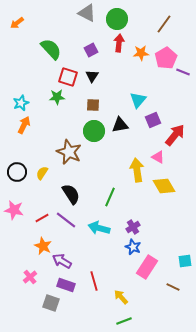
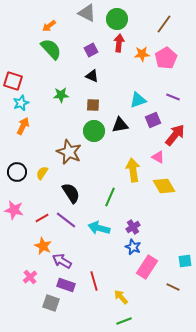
orange arrow at (17, 23): moved 32 px right, 3 px down
orange star at (141, 53): moved 1 px right, 1 px down
purple line at (183, 72): moved 10 px left, 25 px down
black triangle at (92, 76): rotated 40 degrees counterclockwise
red square at (68, 77): moved 55 px left, 4 px down
green star at (57, 97): moved 4 px right, 2 px up
cyan triangle at (138, 100): rotated 30 degrees clockwise
orange arrow at (24, 125): moved 1 px left, 1 px down
yellow arrow at (137, 170): moved 4 px left
black semicircle at (71, 194): moved 1 px up
